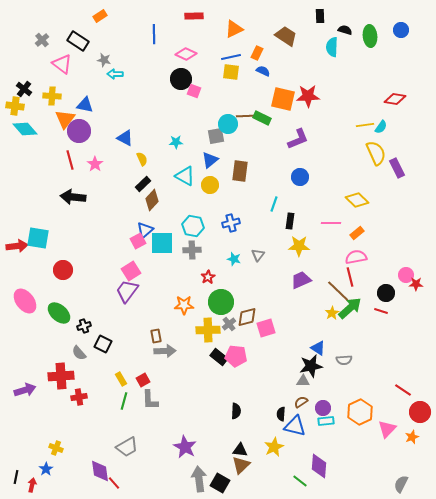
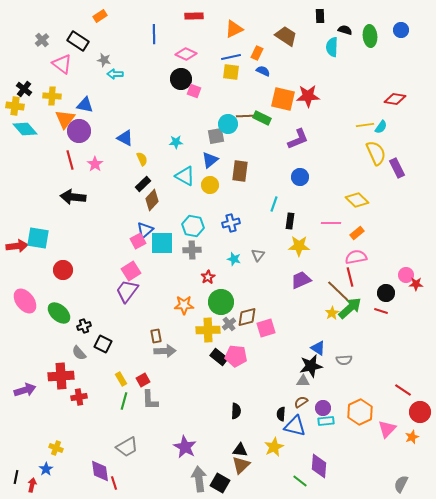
red line at (114, 483): rotated 24 degrees clockwise
